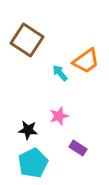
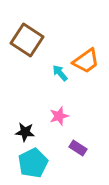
black star: moved 3 px left, 2 px down
